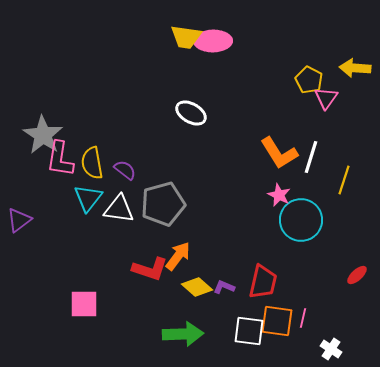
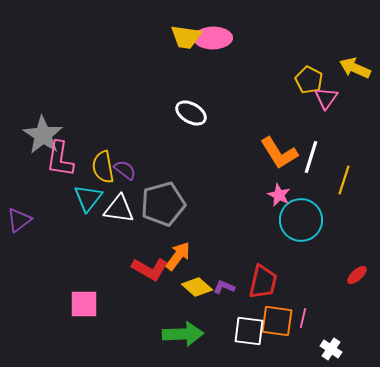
pink ellipse: moved 3 px up
yellow arrow: rotated 20 degrees clockwise
yellow semicircle: moved 11 px right, 4 px down
red L-shape: rotated 12 degrees clockwise
